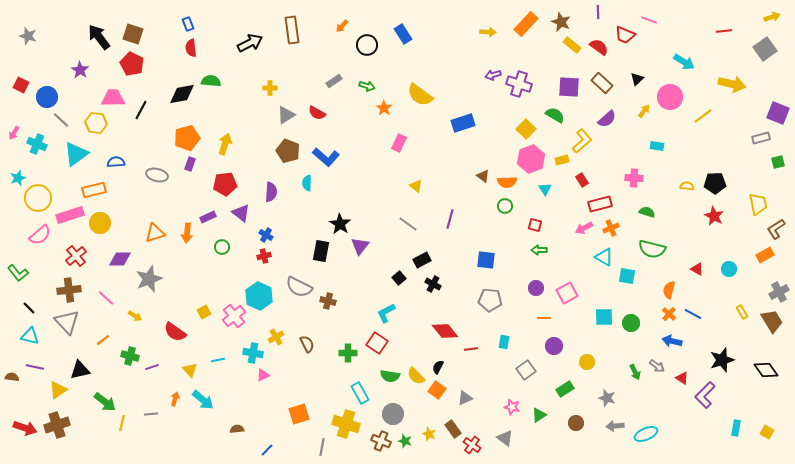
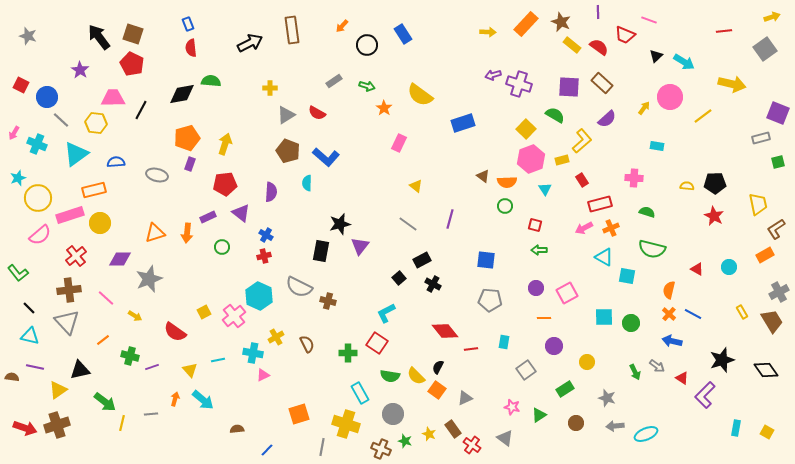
black triangle at (637, 79): moved 19 px right, 23 px up
yellow arrow at (644, 111): moved 3 px up
black star at (340, 224): rotated 25 degrees clockwise
cyan circle at (729, 269): moved 2 px up
brown cross at (381, 441): moved 8 px down
